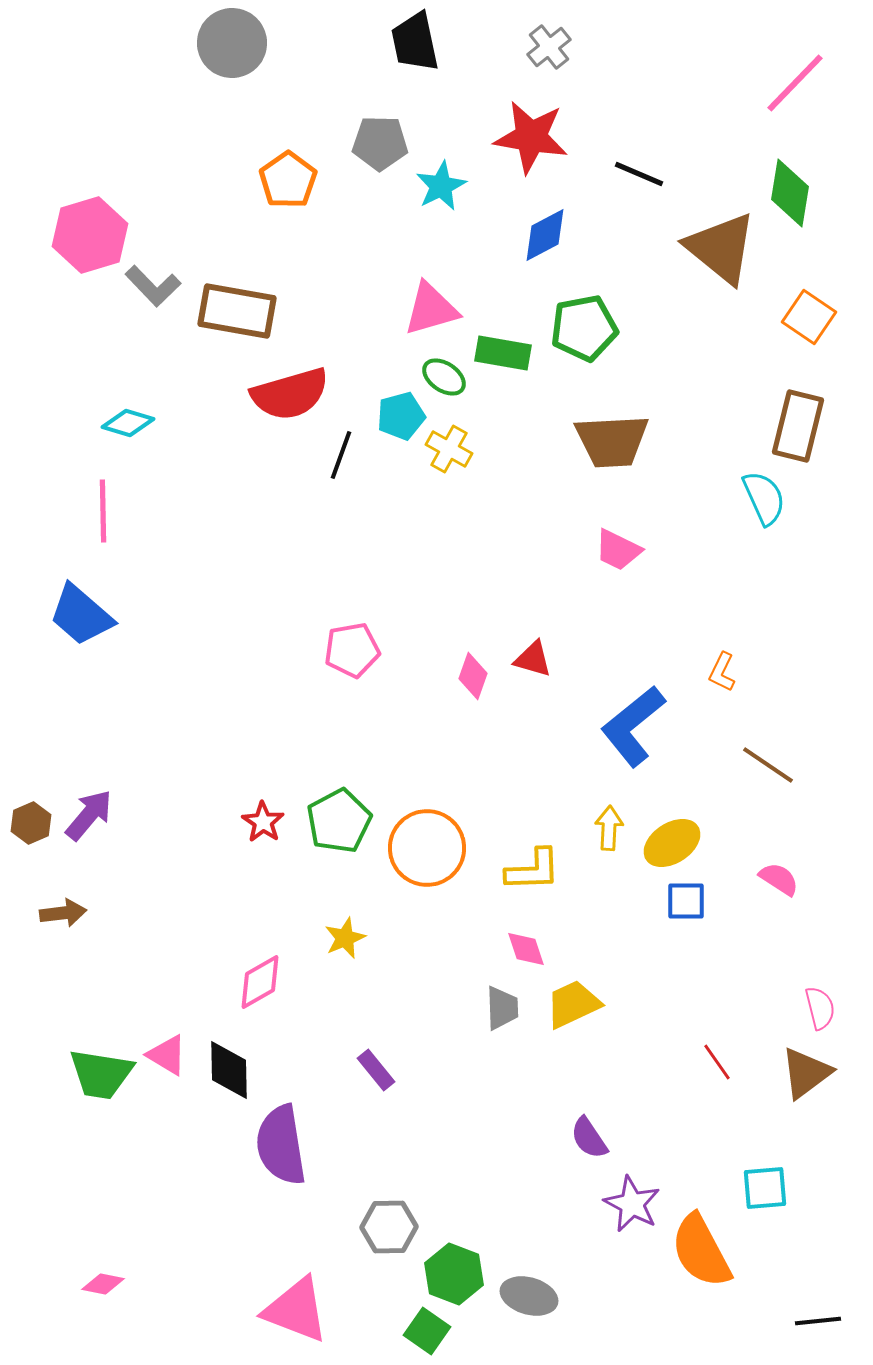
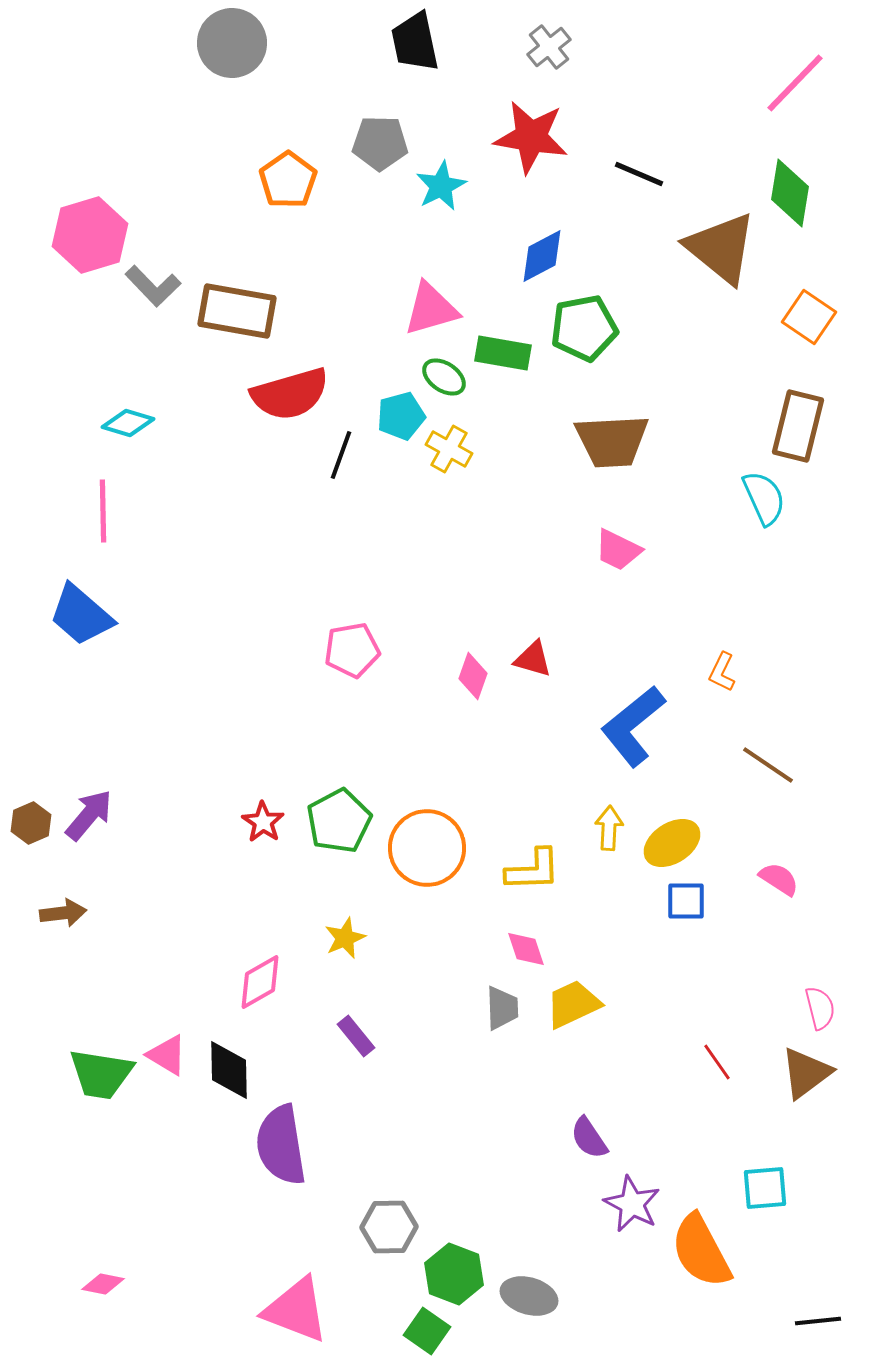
blue diamond at (545, 235): moved 3 px left, 21 px down
purple rectangle at (376, 1070): moved 20 px left, 34 px up
